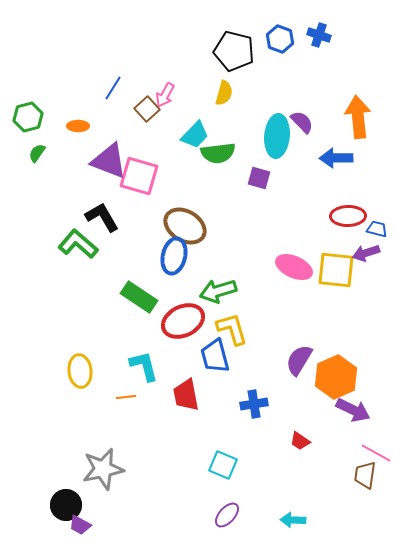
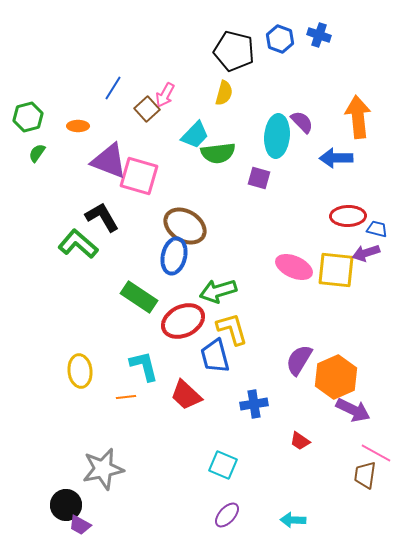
red trapezoid at (186, 395): rotated 36 degrees counterclockwise
